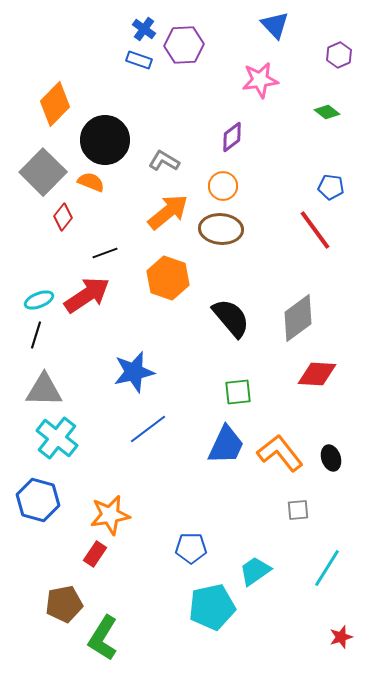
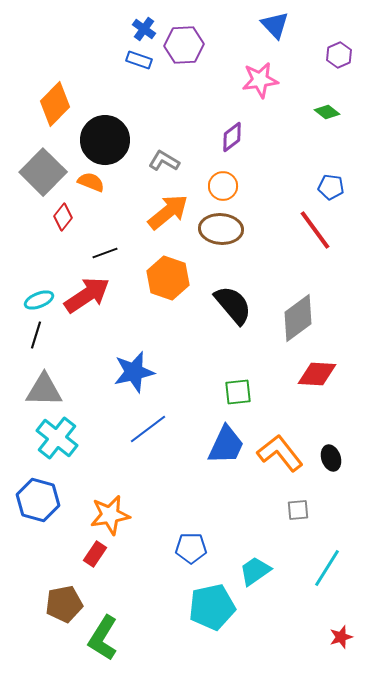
black semicircle at (231, 318): moved 2 px right, 13 px up
